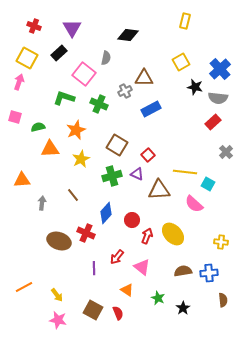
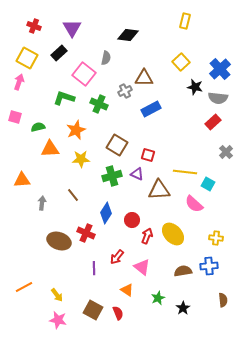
yellow square at (181, 62): rotated 12 degrees counterclockwise
red square at (148, 155): rotated 32 degrees counterclockwise
yellow star at (81, 159): rotated 24 degrees clockwise
blue diamond at (106, 213): rotated 10 degrees counterclockwise
yellow cross at (221, 242): moved 5 px left, 4 px up
blue cross at (209, 273): moved 7 px up
green star at (158, 298): rotated 24 degrees clockwise
